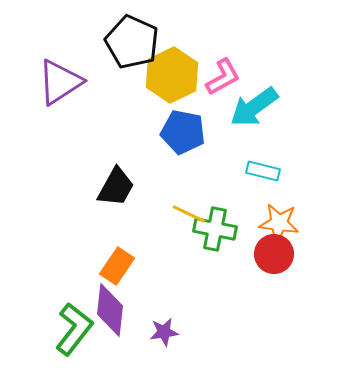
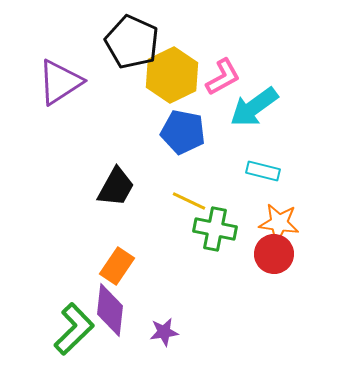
yellow line: moved 13 px up
green L-shape: rotated 8 degrees clockwise
